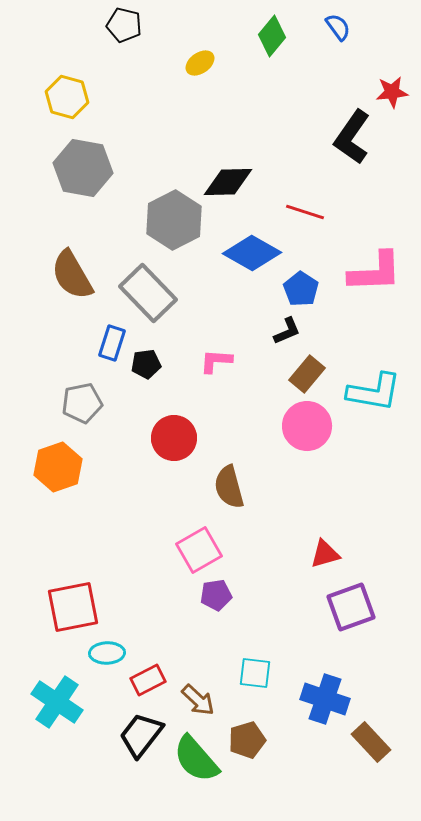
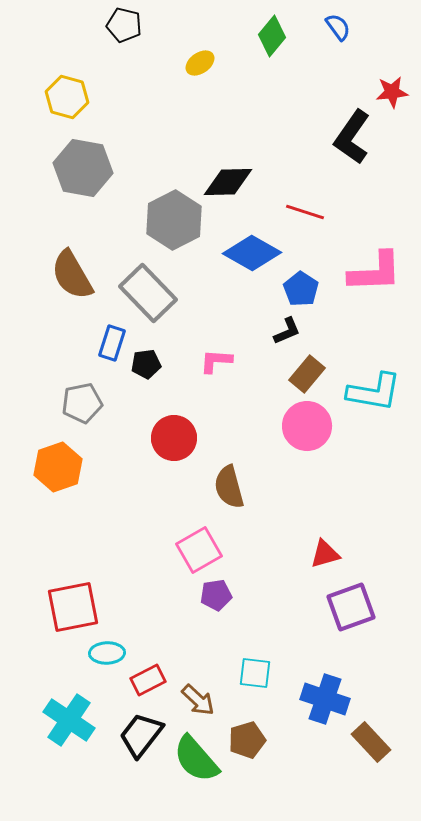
cyan cross at (57, 702): moved 12 px right, 18 px down
